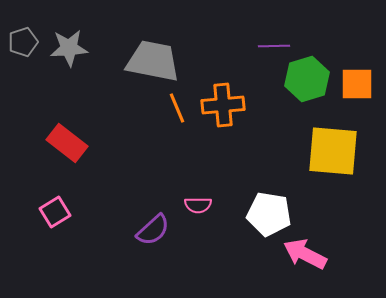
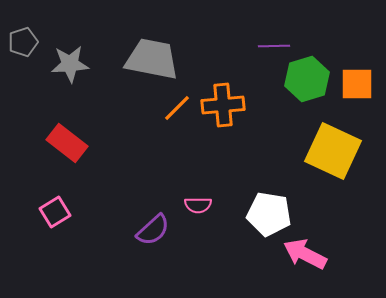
gray star: moved 1 px right, 16 px down
gray trapezoid: moved 1 px left, 2 px up
orange line: rotated 68 degrees clockwise
yellow square: rotated 20 degrees clockwise
